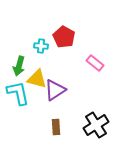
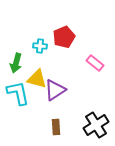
red pentagon: rotated 20 degrees clockwise
cyan cross: moved 1 px left
green arrow: moved 3 px left, 3 px up
